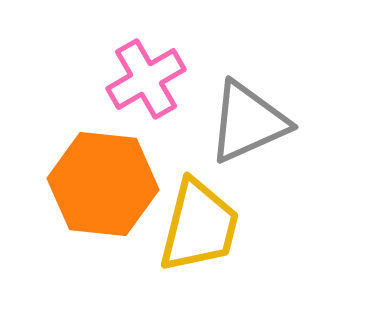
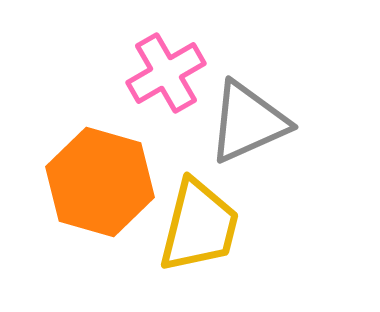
pink cross: moved 20 px right, 6 px up
orange hexagon: moved 3 px left, 2 px up; rotated 10 degrees clockwise
